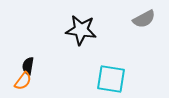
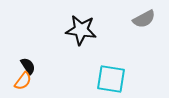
black semicircle: rotated 138 degrees clockwise
